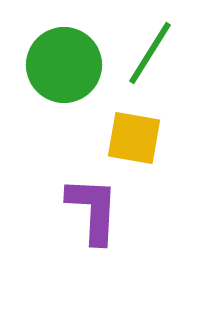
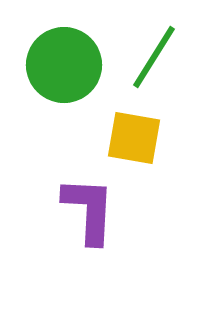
green line: moved 4 px right, 4 px down
purple L-shape: moved 4 px left
